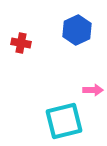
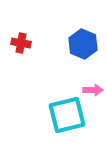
blue hexagon: moved 6 px right, 14 px down; rotated 12 degrees counterclockwise
cyan square: moved 3 px right, 6 px up
